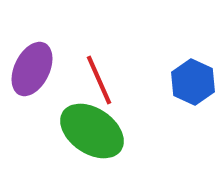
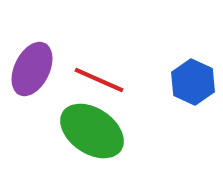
red line: rotated 42 degrees counterclockwise
